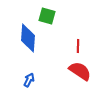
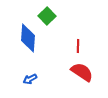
green square: rotated 30 degrees clockwise
red semicircle: moved 2 px right, 1 px down
blue arrow: moved 1 px right, 1 px up; rotated 144 degrees counterclockwise
